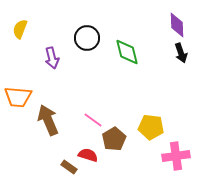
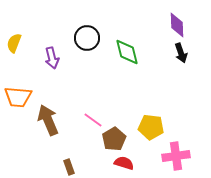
yellow semicircle: moved 6 px left, 14 px down
red semicircle: moved 36 px right, 8 px down
brown rectangle: rotated 35 degrees clockwise
